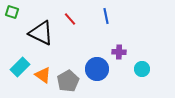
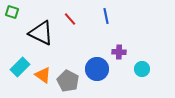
gray pentagon: rotated 15 degrees counterclockwise
